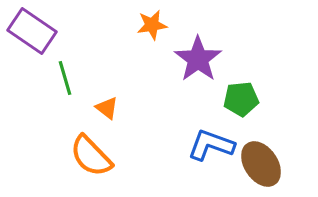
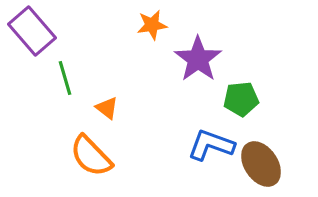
purple rectangle: rotated 15 degrees clockwise
